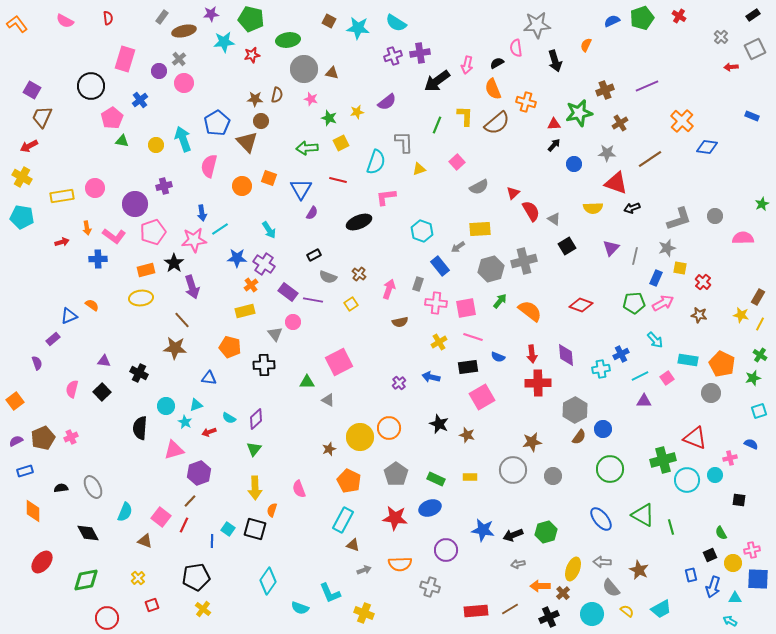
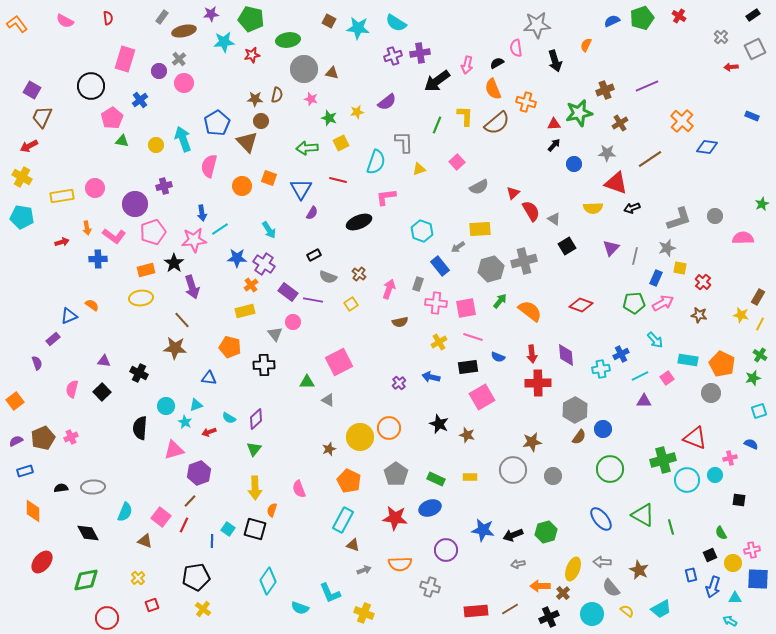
gray ellipse at (93, 487): rotated 65 degrees counterclockwise
